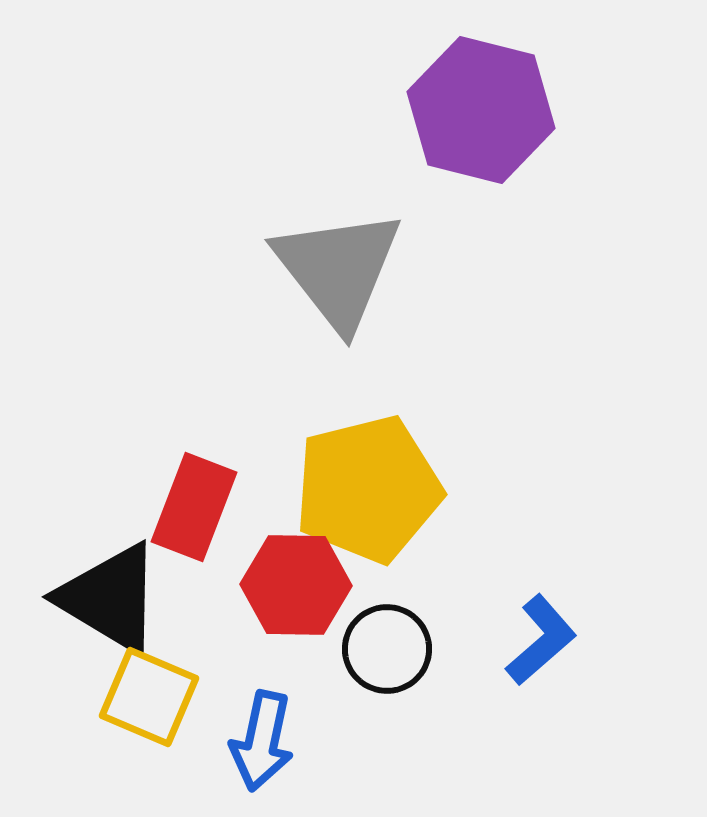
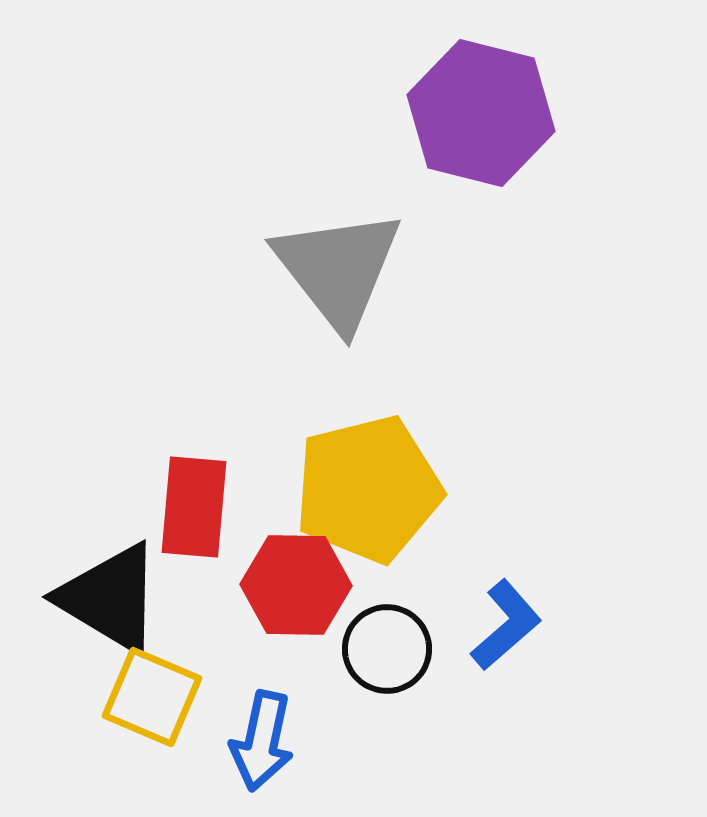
purple hexagon: moved 3 px down
red rectangle: rotated 16 degrees counterclockwise
blue L-shape: moved 35 px left, 15 px up
yellow square: moved 3 px right
